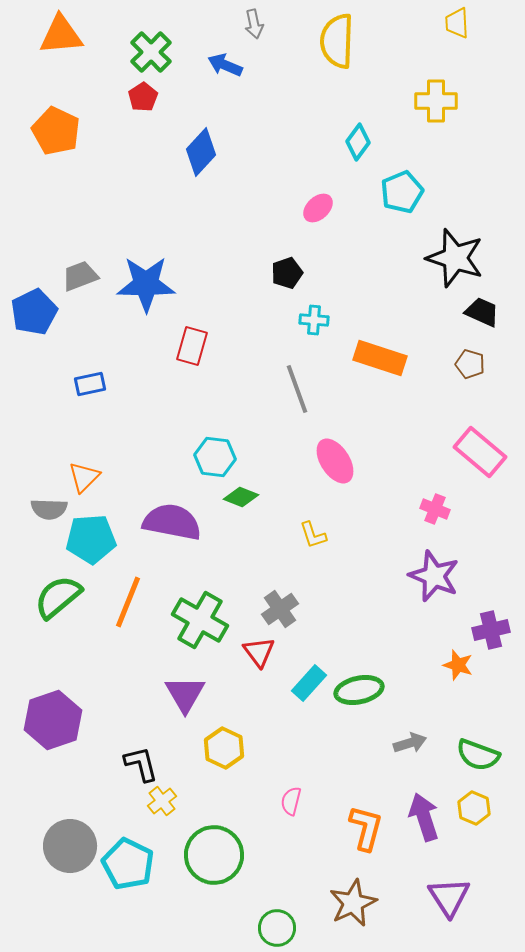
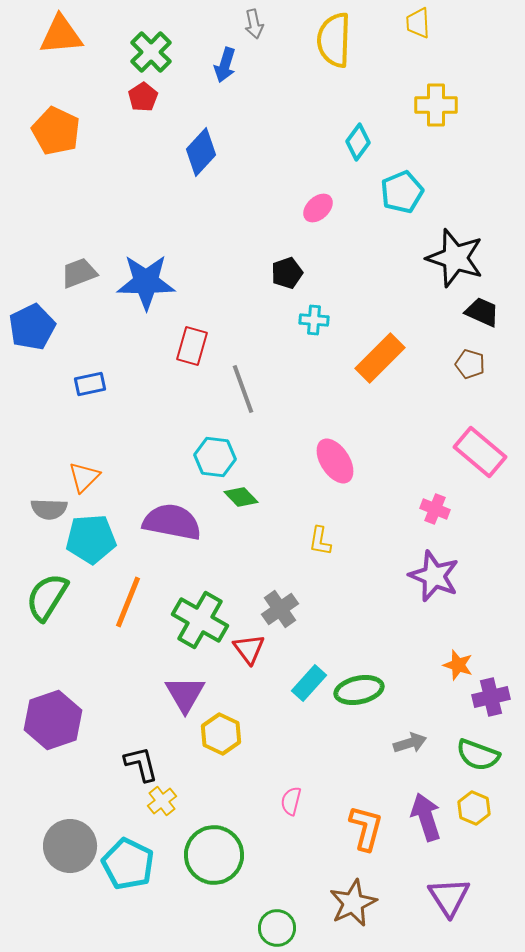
yellow trapezoid at (457, 23): moved 39 px left
yellow semicircle at (337, 41): moved 3 px left, 1 px up
blue arrow at (225, 65): rotated 96 degrees counterclockwise
yellow cross at (436, 101): moved 4 px down
gray trapezoid at (80, 276): moved 1 px left, 3 px up
blue star at (146, 284): moved 2 px up
blue pentagon at (34, 312): moved 2 px left, 15 px down
orange rectangle at (380, 358): rotated 63 degrees counterclockwise
gray line at (297, 389): moved 54 px left
green diamond at (241, 497): rotated 24 degrees clockwise
yellow L-shape at (313, 535): moved 7 px right, 6 px down; rotated 28 degrees clockwise
green semicircle at (58, 597): moved 11 px left; rotated 18 degrees counterclockwise
purple cross at (491, 630): moved 67 px down
red triangle at (259, 652): moved 10 px left, 3 px up
yellow hexagon at (224, 748): moved 3 px left, 14 px up
purple arrow at (424, 817): moved 2 px right
